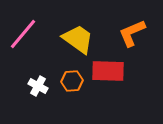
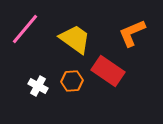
pink line: moved 2 px right, 5 px up
yellow trapezoid: moved 3 px left
red rectangle: rotated 32 degrees clockwise
